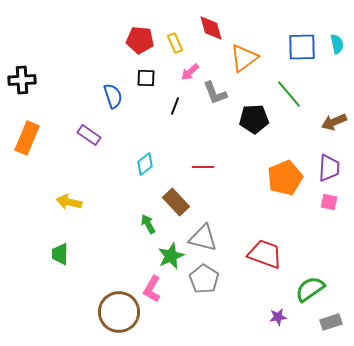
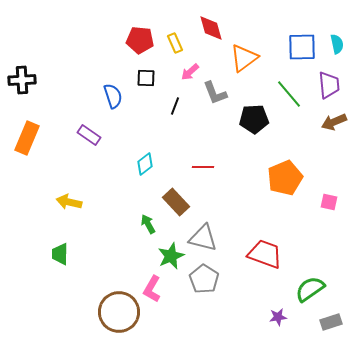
purple trapezoid: moved 83 px up; rotated 8 degrees counterclockwise
